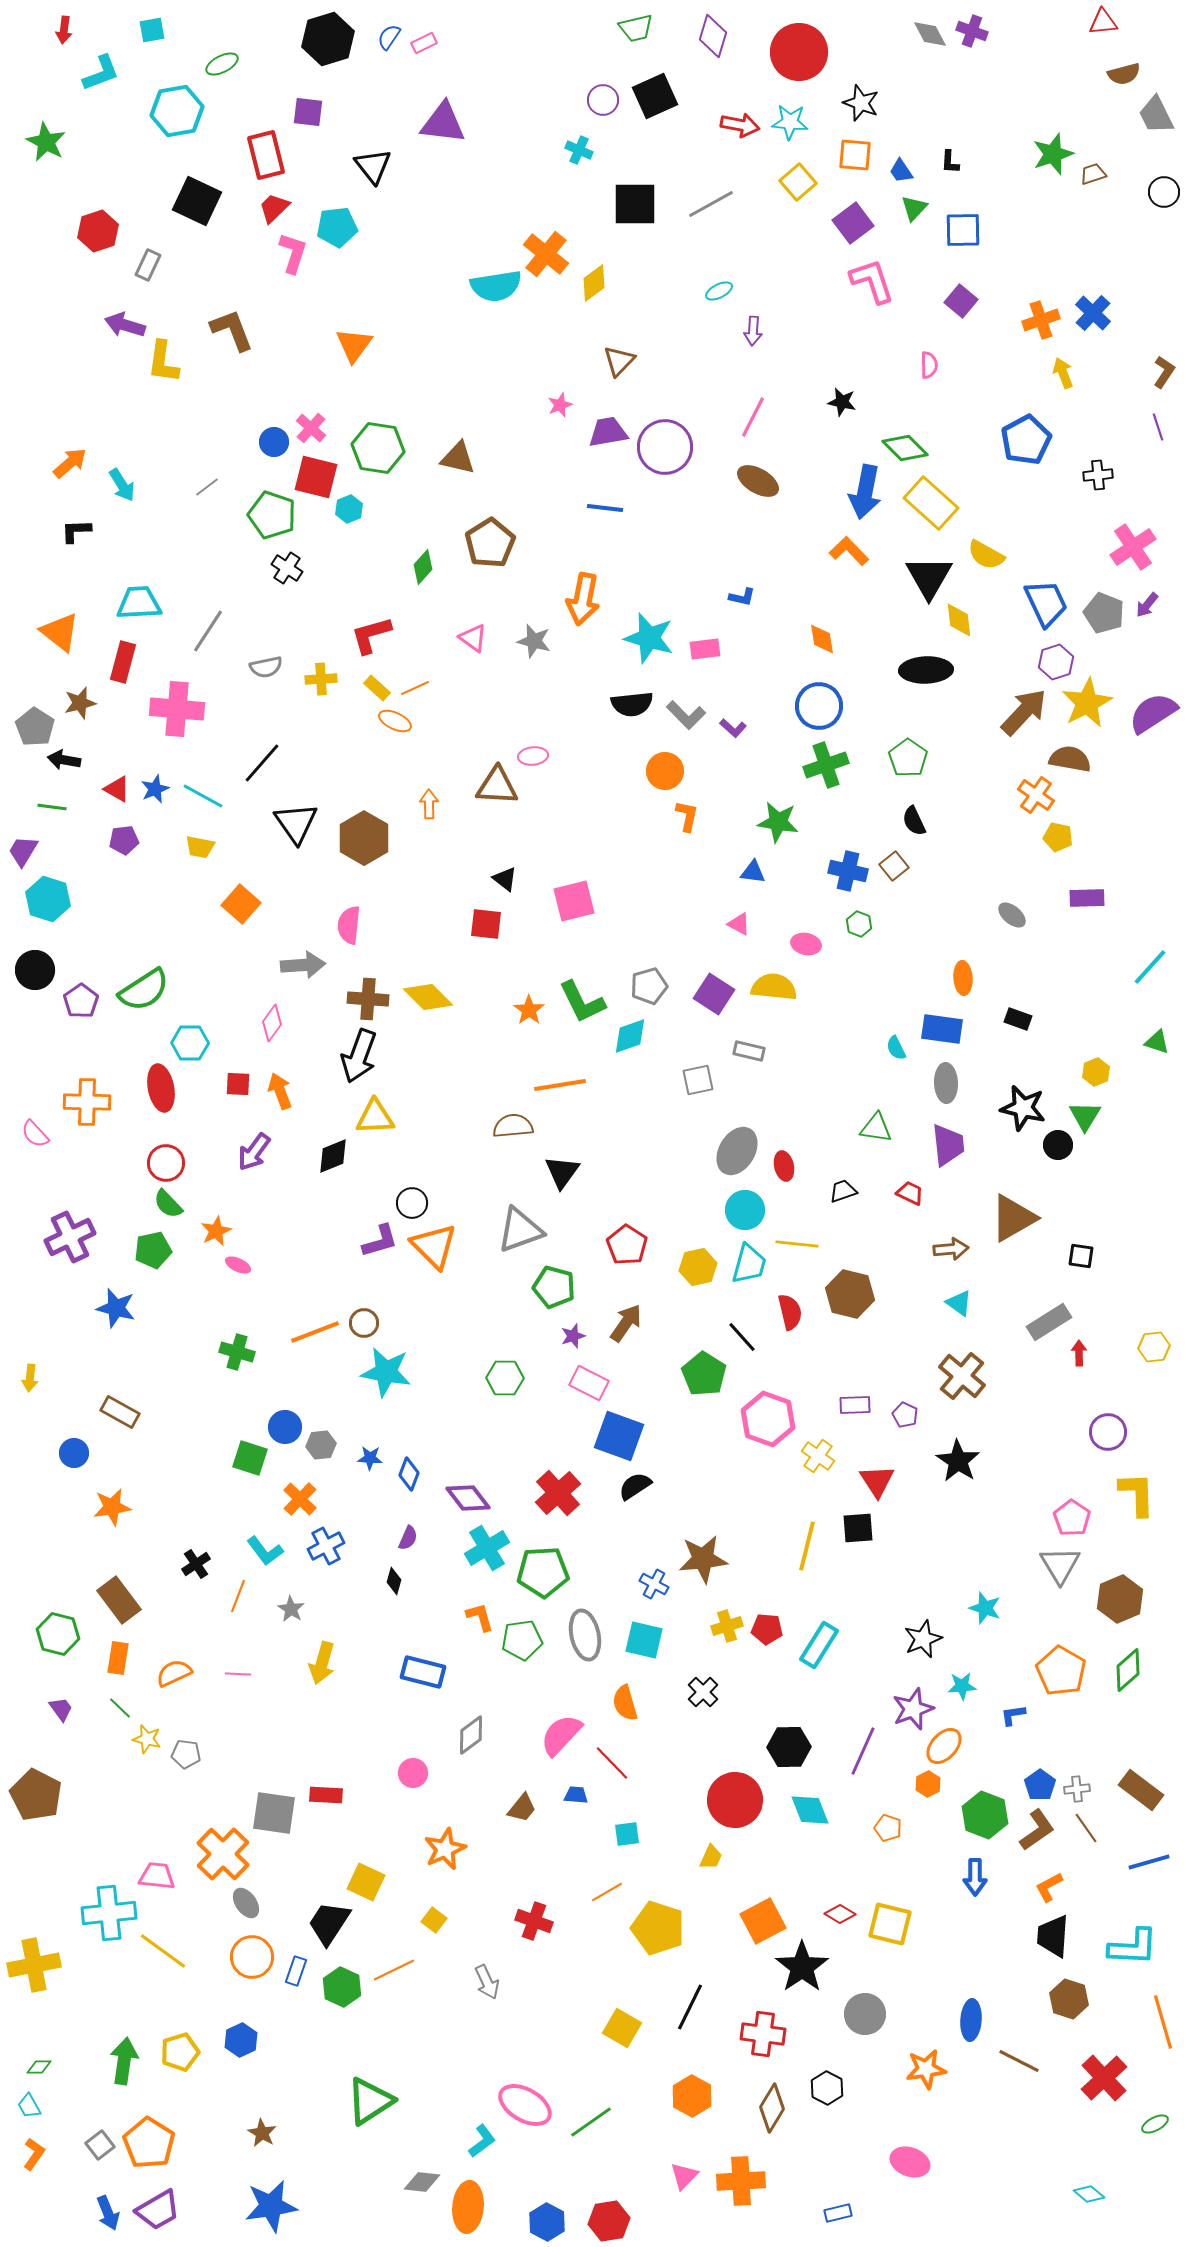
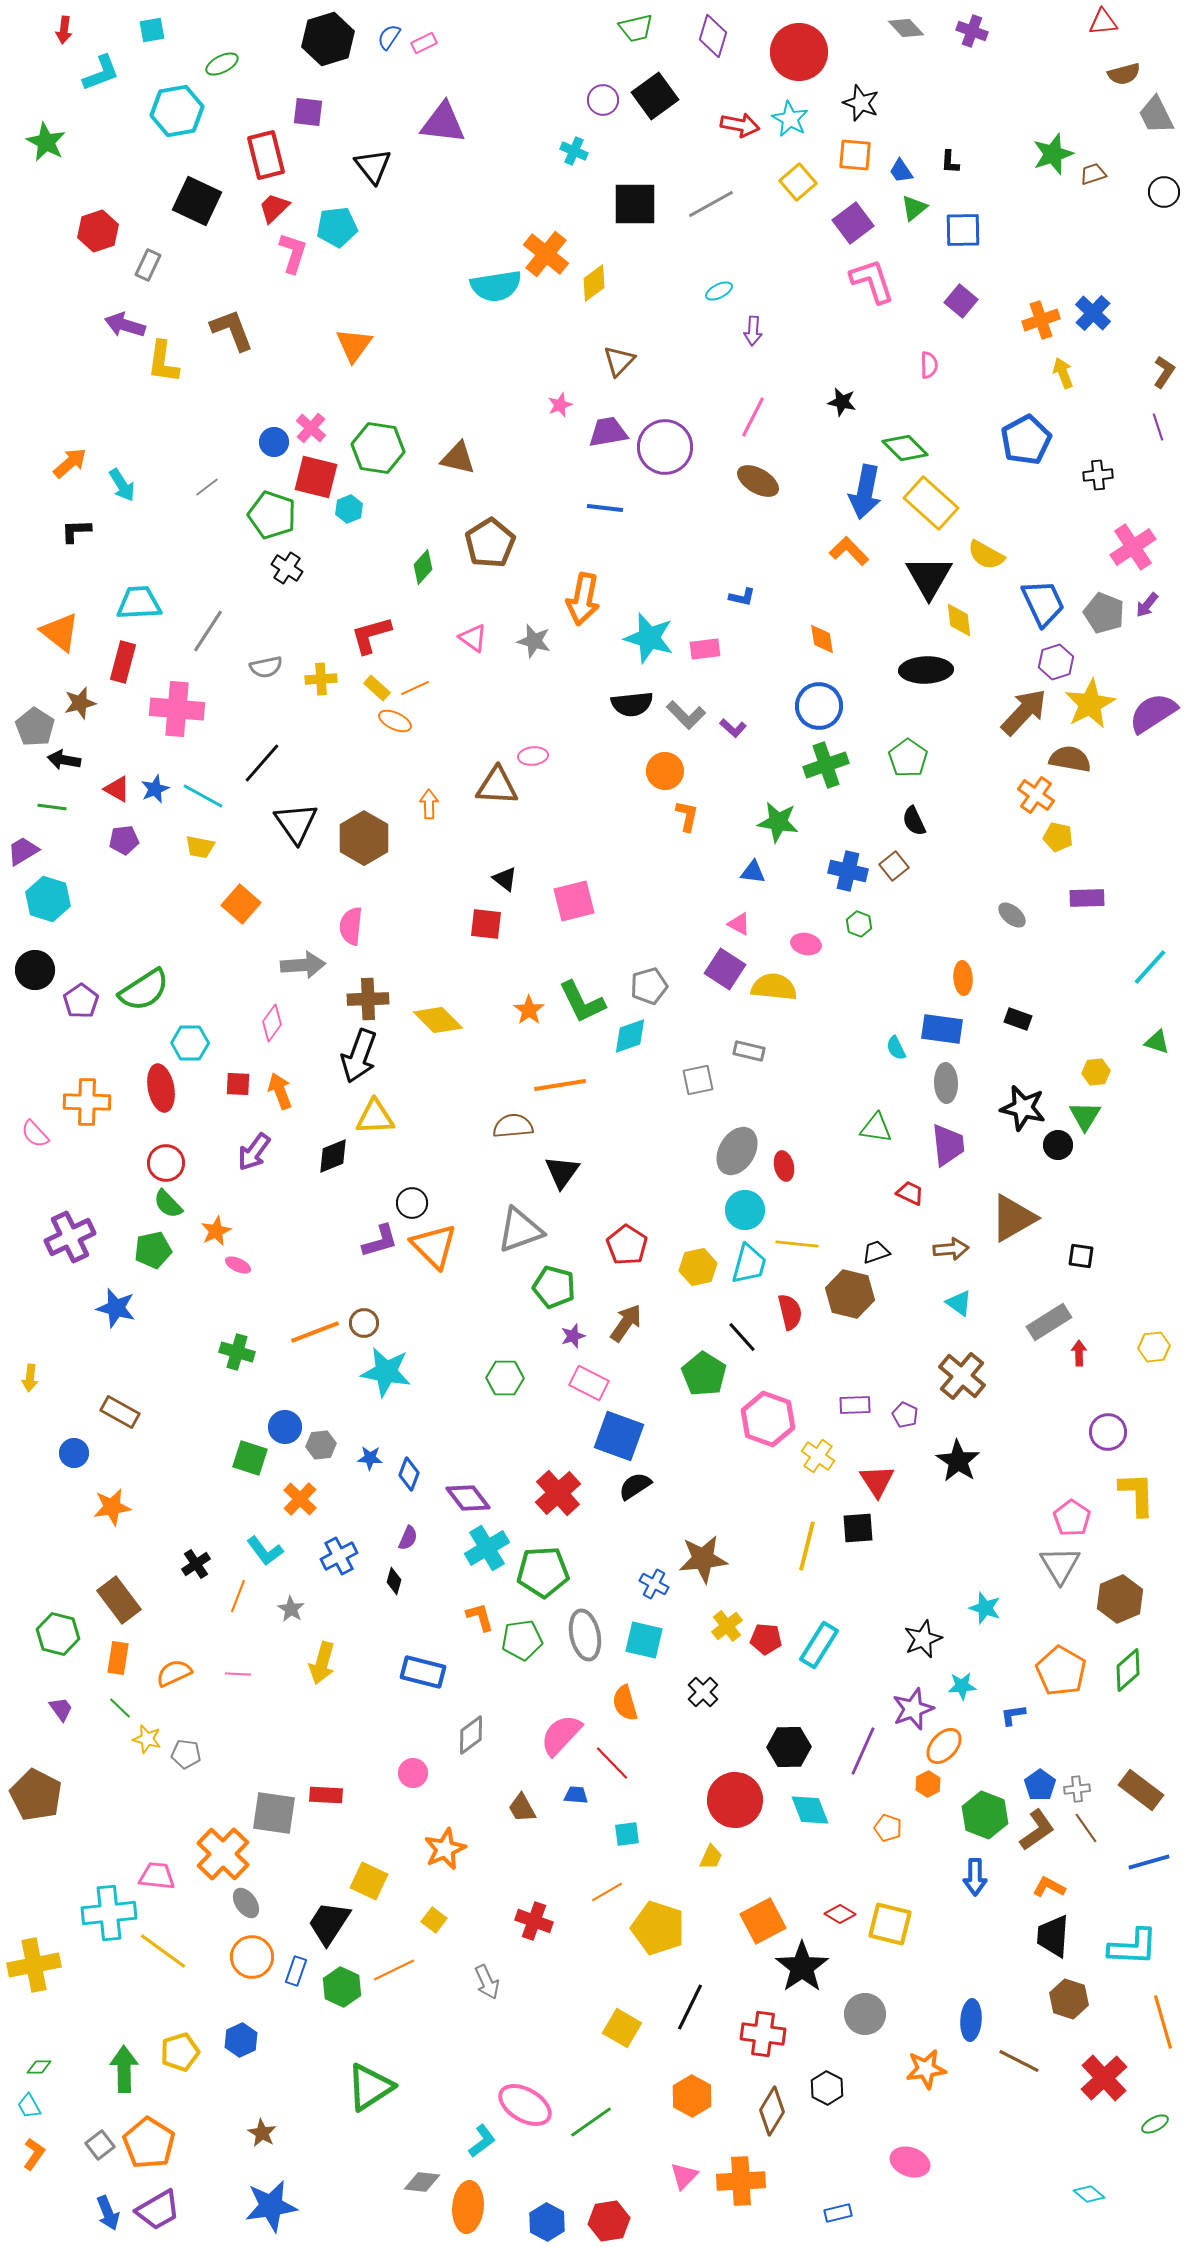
gray diamond at (930, 34): moved 24 px left, 6 px up; rotated 15 degrees counterclockwise
black square at (655, 96): rotated 12 degrees counterclockwise
cyan star at (790, 122): moved 3 px up; rotated 24 degrees clockwise
cyan cross at (579, 150): moved 5 px left, 1 px down
green triangle at (914, 208): rotated 8 degrees clockwise
blue trapezoid at (1046, 603): moved 3 px left
yellow star at (1087, 703): moved 3 px right, 1 px down
purple trapezoid at (23, 851): rotated 28 degrees clockwise
pink semicircle at (349, 925): moved 2 px right, 1 px down
purple square at (714, 994): moved 11 px right, 25 px up
yellow diamond at (428, 997): moved 10 px right, 23 px down
brown cross at (368, 999): rotated 6 degrees counterclockwise
yellow hexagon at (1096, 1072): rotated 16 degrees clockwise
black trapezoid at (843, 1191): moved 33 px right, 61 px down
blue cross at (326, 1546): moved 13 px right, 10 px down
yellow cross at (727, 1626): rotated 20 degrees counterclockwise
red pentagon at (767, 1629): moved 1 px left, 10 px down
brown trapezoid at (522, 1808): rotated 112 degrees clockwise
yellow square at (366, 1882): moved 3 px right, 1 px up
orange L-shape at (1049, 1887): rotated 56 degrees clockwise
green arrow at (124, 2061): moved 8 px down; rotated 9 degrees counterclockwise
green triangle at (370, 2101): moved 14 px up
brown diamond at (772, 2108): moved 3 px down
